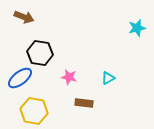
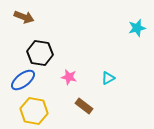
blue ellipse: moved 3 px right, 2 px down
brown rectangle: moved 3 px down; rotated 30 degrees clockwise
